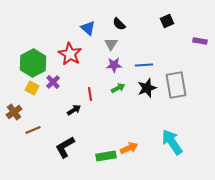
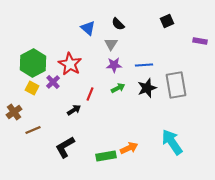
black semicircle: moved 1 px left
red star: moved 10 px down
red line: rotated 32 degrees clockwise
